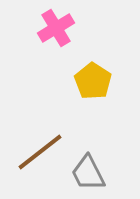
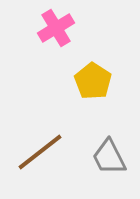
gray trapezoid: moved 21 px right, 16 px up
